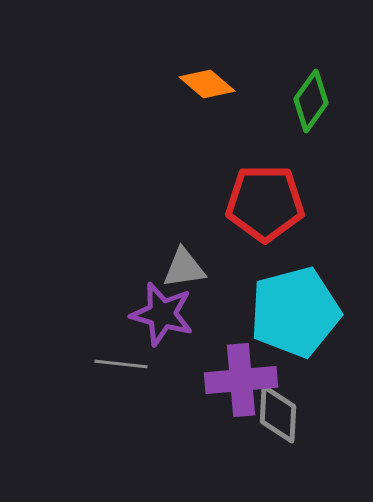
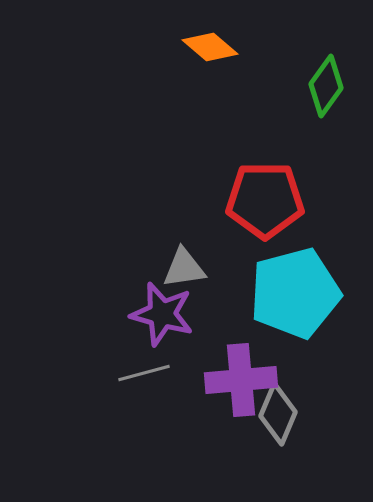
orange diamond: moved 3 px right, 37 px up
green diamond: moved 15 px right, 15 px up
red pentagon: moved 3 px up
cyan pentagon: moved 19 px up
gray line: moved 23 px right, 9 px down; rotated 21 degrees counterclockwise
gray diamond: rotated 20 degrees clockwise
